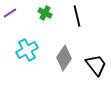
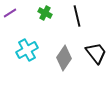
black trapezoid: moved 12 px up
